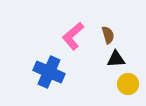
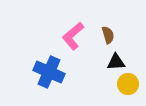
black triangle: moved 3 px down
